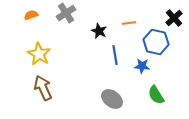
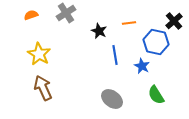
black cross: moved 3 px down
blue star: rotated 21 degrees clockwise
